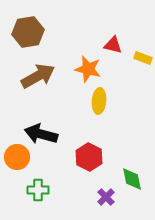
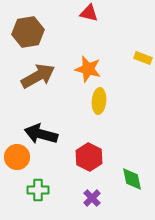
red triangle: moved 24 px left, 32 px up
purple cross: moved 14 px left, 1 px down
